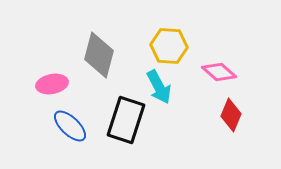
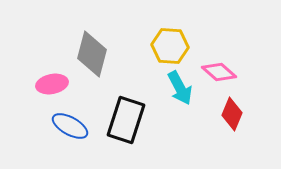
yellow hexagon: moved 1 px right
gray diamond: moved 7 px left, 1 px up
cyan arrow: moved 21 px right, 1 px down
red diamond: moved 1 px right, 1 px up
blue ellipse: rotated 15 degrees counterclockwise
